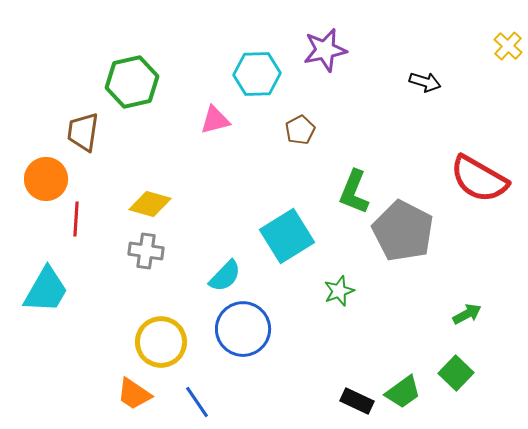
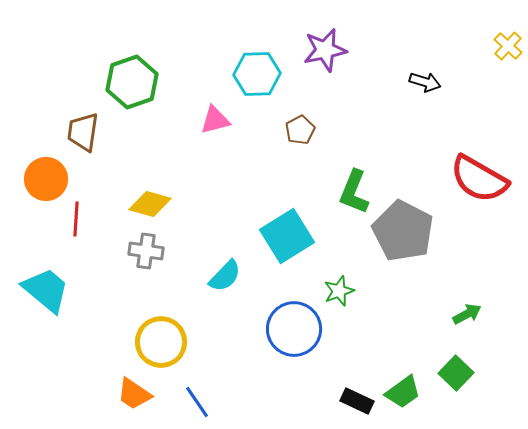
green hexagon: rotated 6 degrees counterclockwise
cyan trapezoid: rotated 80 degrees counterclockwise
blue circle: moved 51 px right
